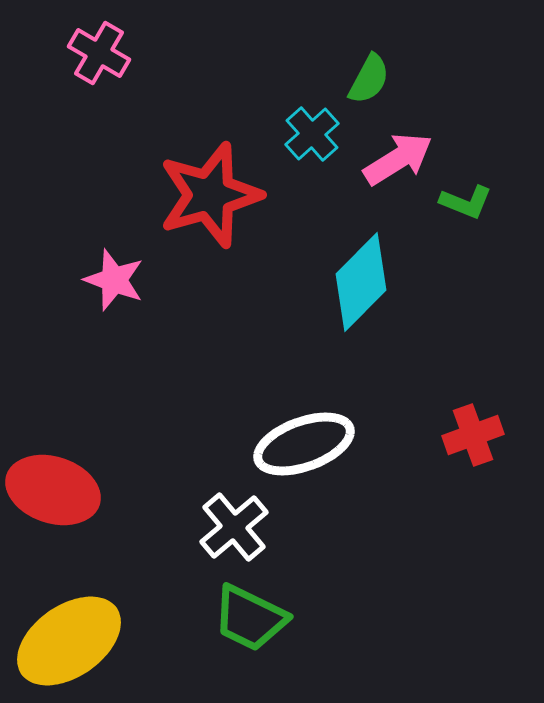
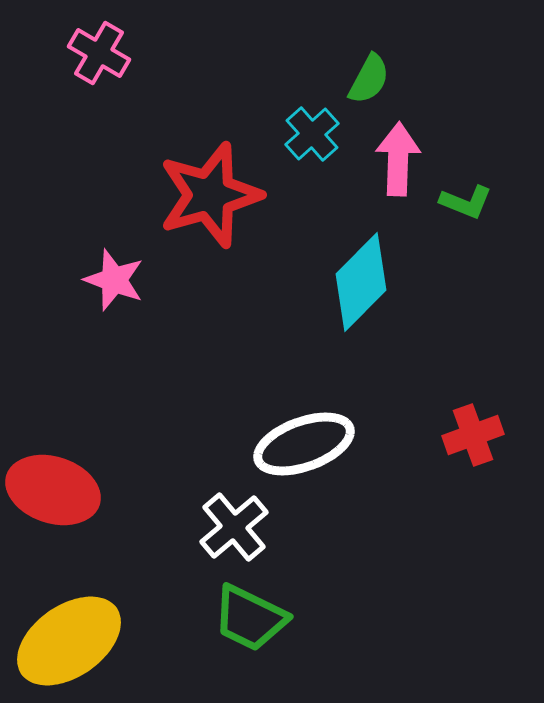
pink arrow: rotated 56 degrees counterclockwise
